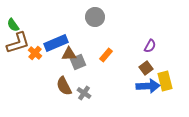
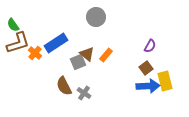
gray circle: moved 1 px right
blue rectangle: rotated 10 degrees counterclockwise
brown triangle: moved 18 px right; rotated 42 degrees clockwise
